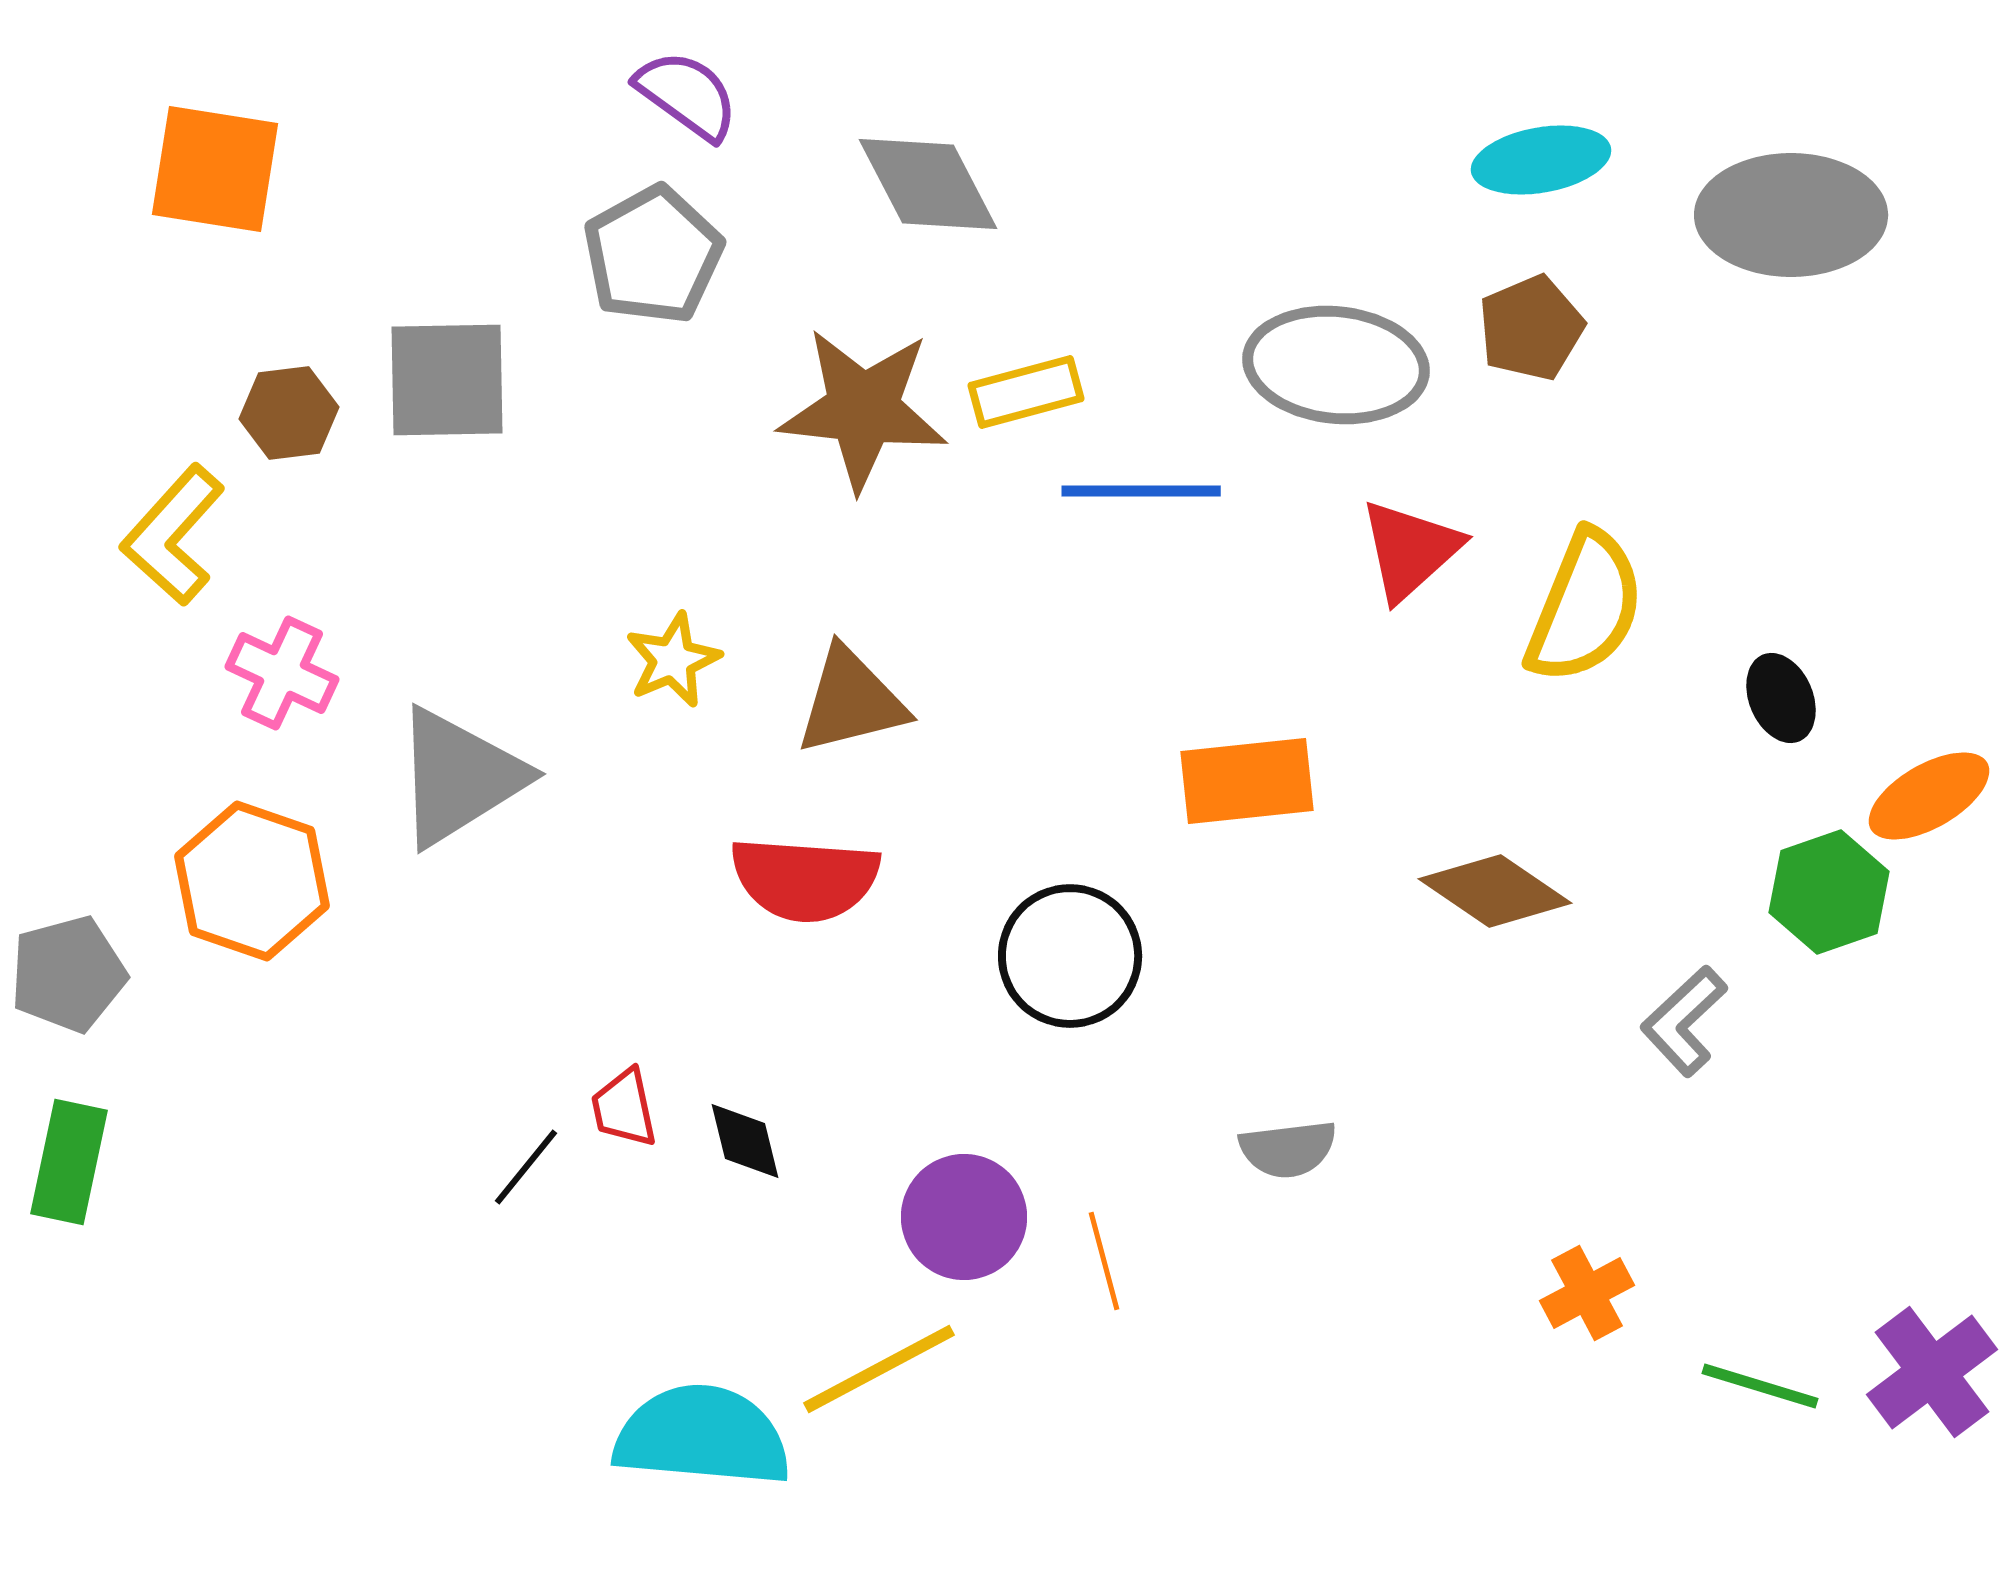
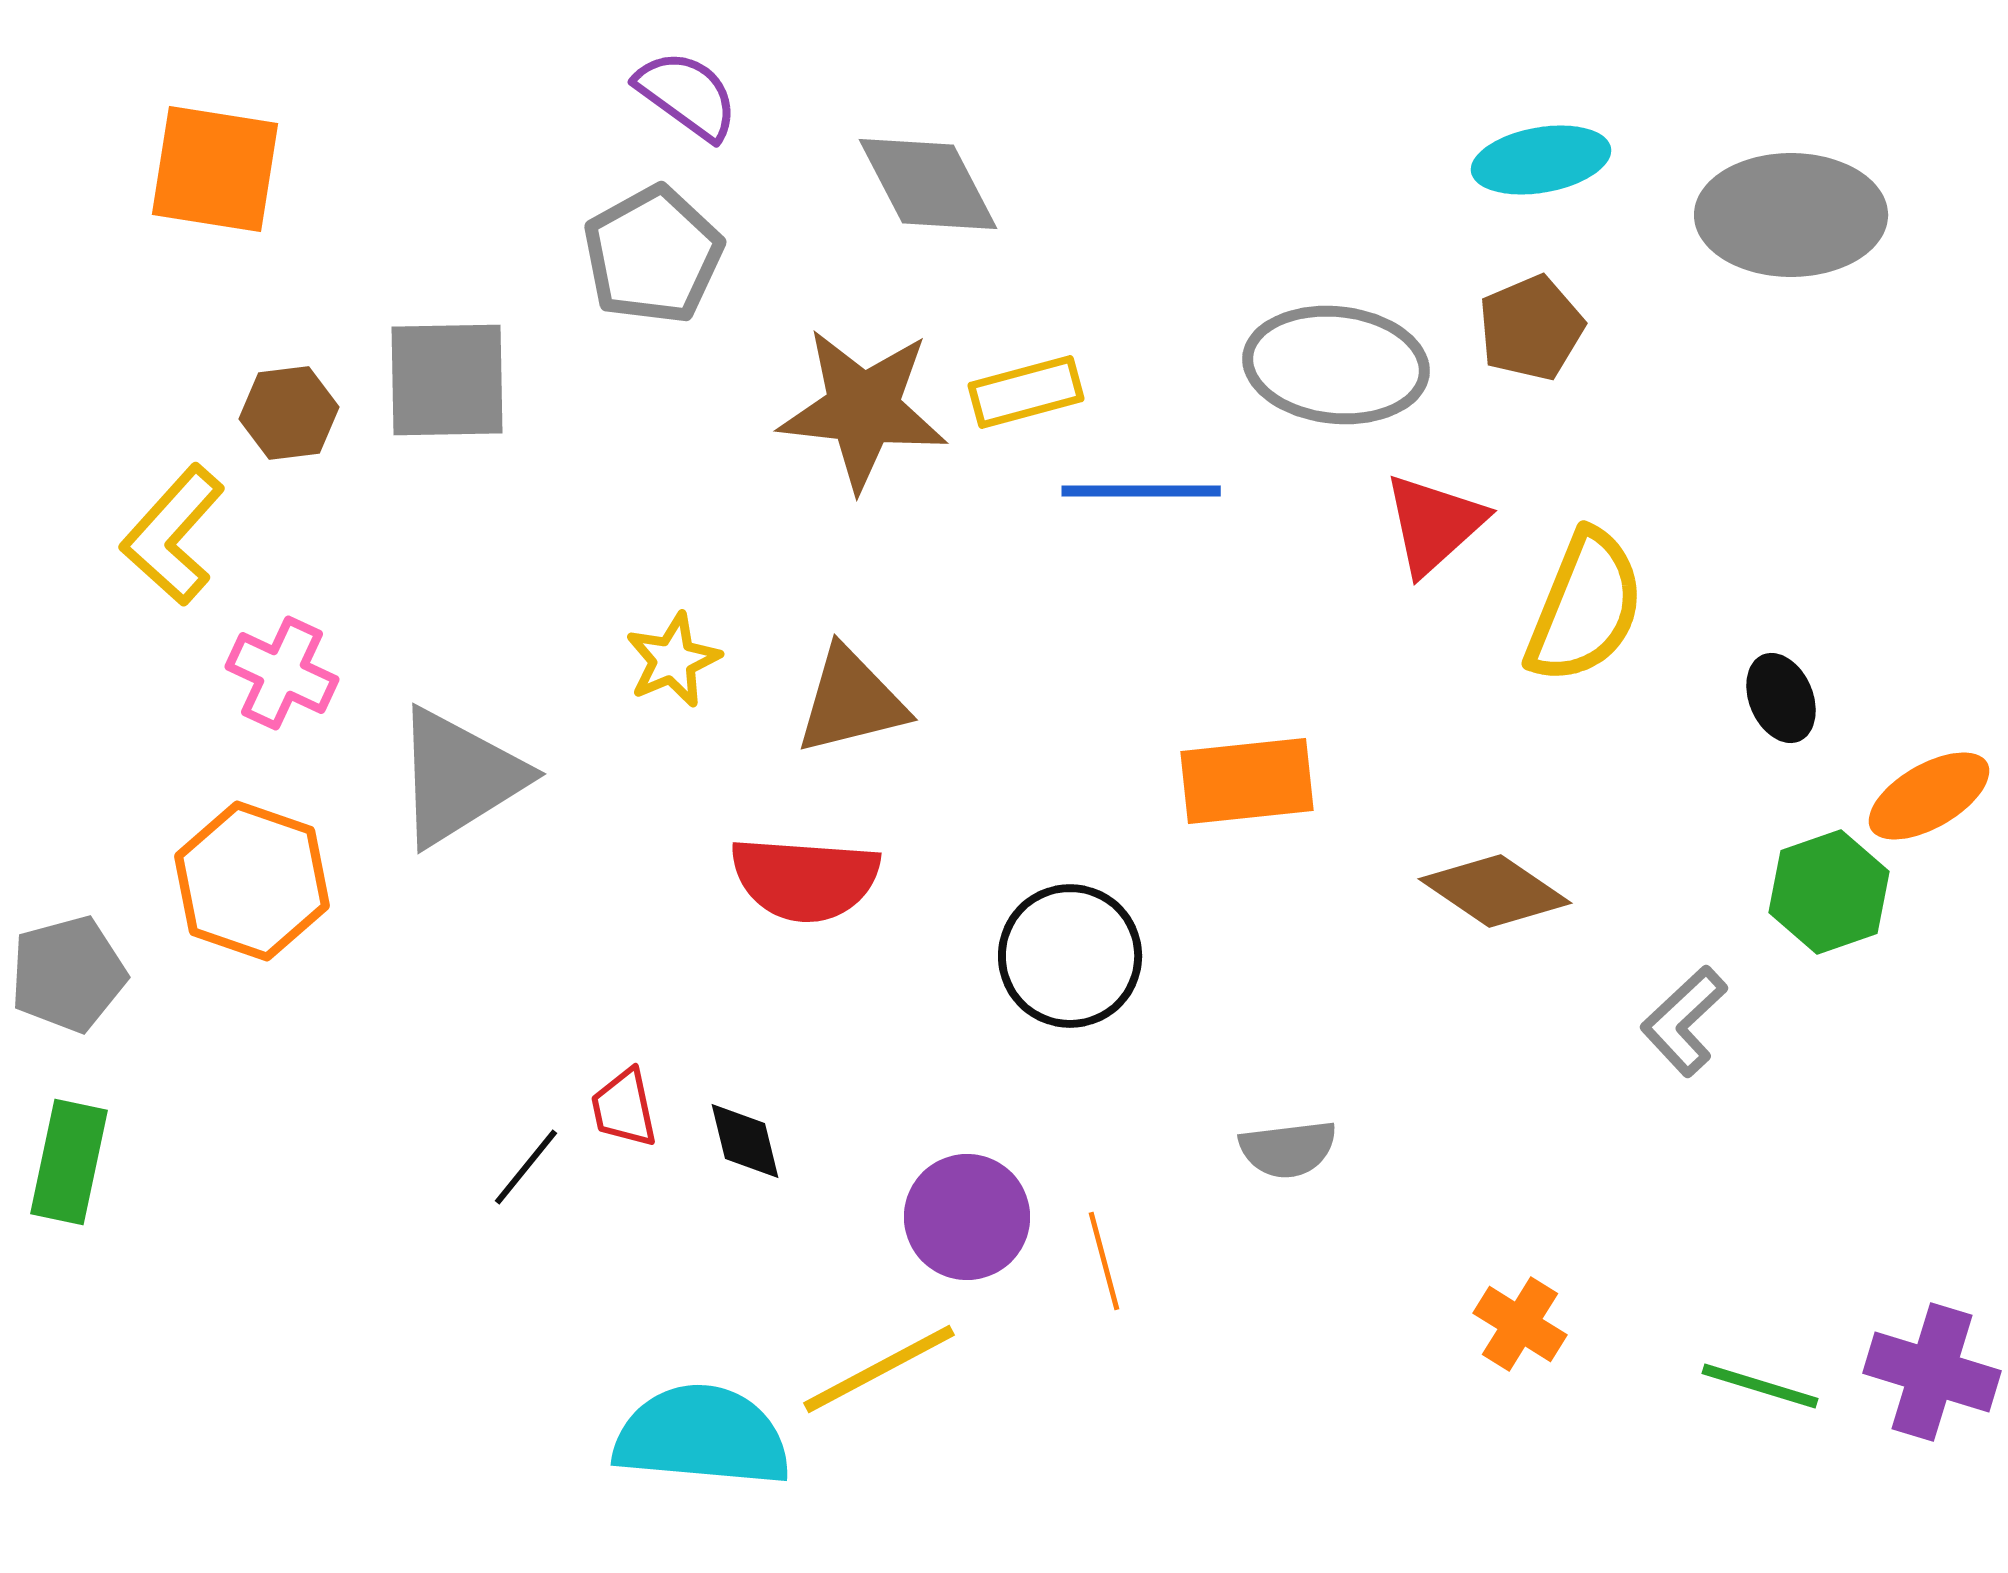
red triangle at (1410, 550): moved 24 px right, 26 px up
purple circle at (964, 1217): moved 3 px right
orange cross at (1587, 1293): moved 67 px left, 31 px down; rotated 30 degrees counterclockwise
purple cross at (1932, 1372): rotated 36 degrees counterclockwise
